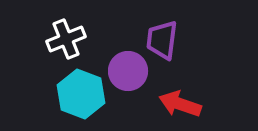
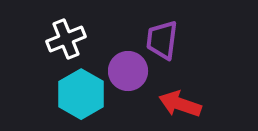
cyan hexagon: rotated 9 degrees clockwise
